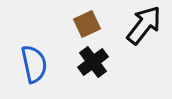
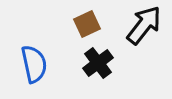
black cross: moved 5 px right, 1 px down
